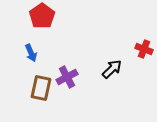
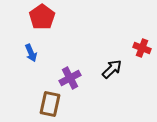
red pentagon: moved 1 px down
red cross: moved 2 px left, 1 px up
purple cross: moved 3 px right, 1 px down
brown rectangle: moved 9 px right, 16 px down
